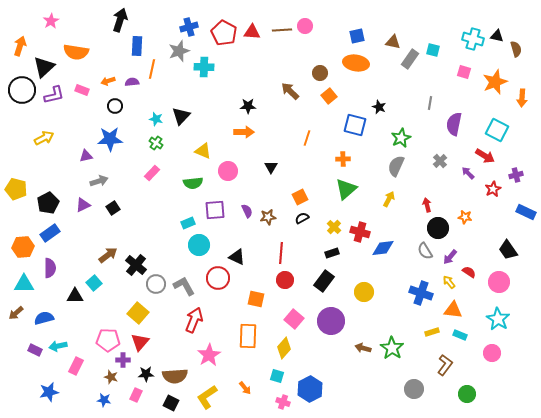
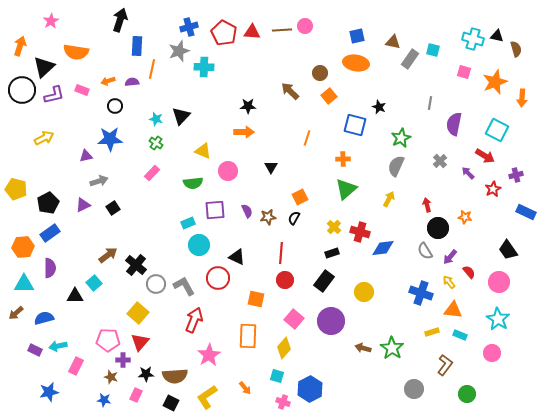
black semicircle at (302, 218): moved 8 px left; rotated 32 degrees counterclockwise
red semicircle at (469, 272): rotated 16 degrees clockwise
